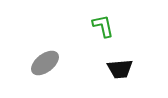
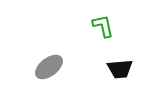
gray ellipse: moved 4 px right, 4 px down
